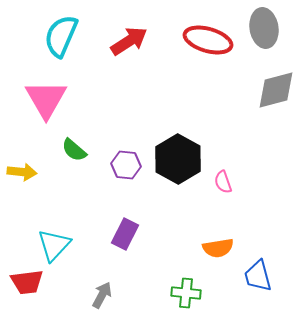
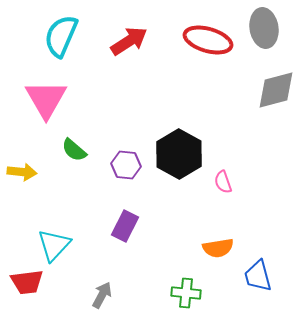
black hexagon: moved 1 px right, 5 px up
purple rectangle: moved 8 px up
